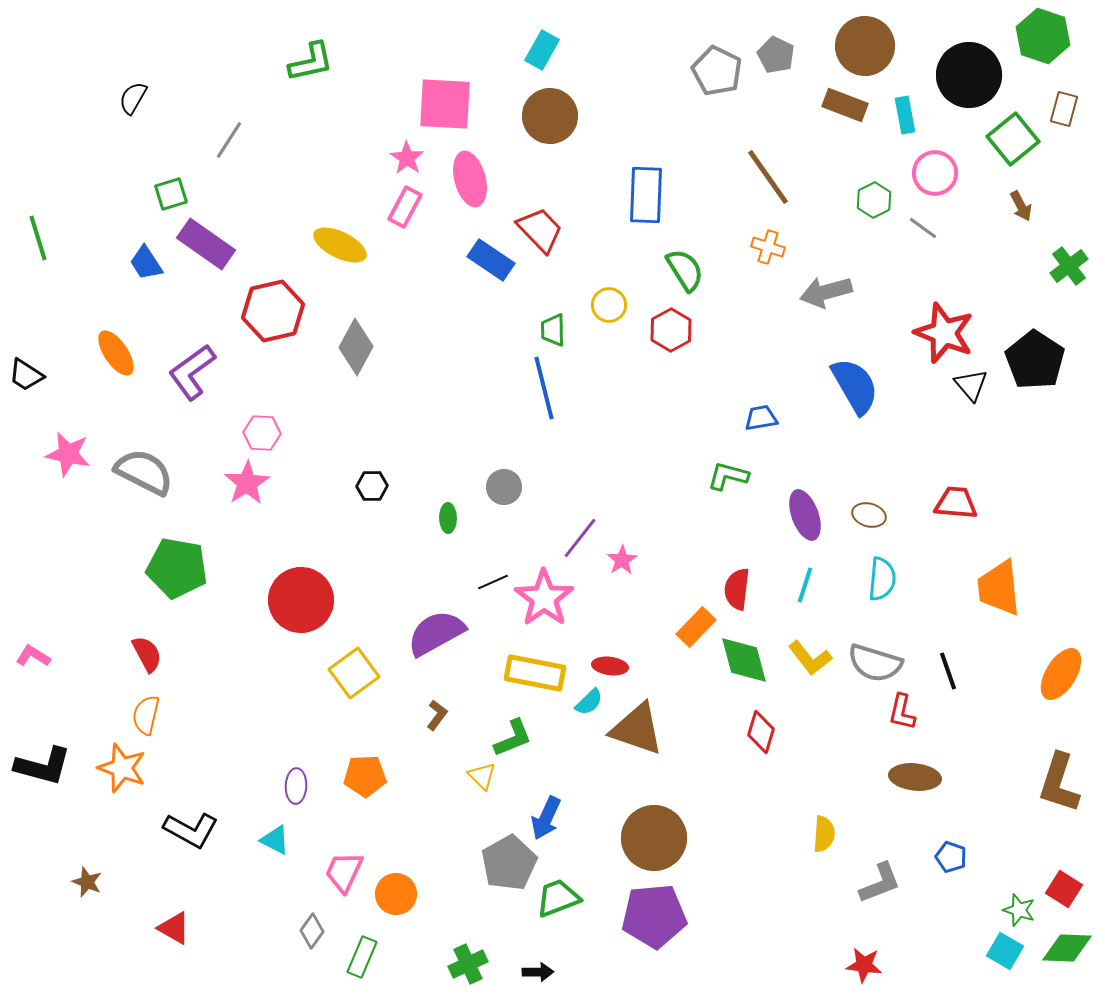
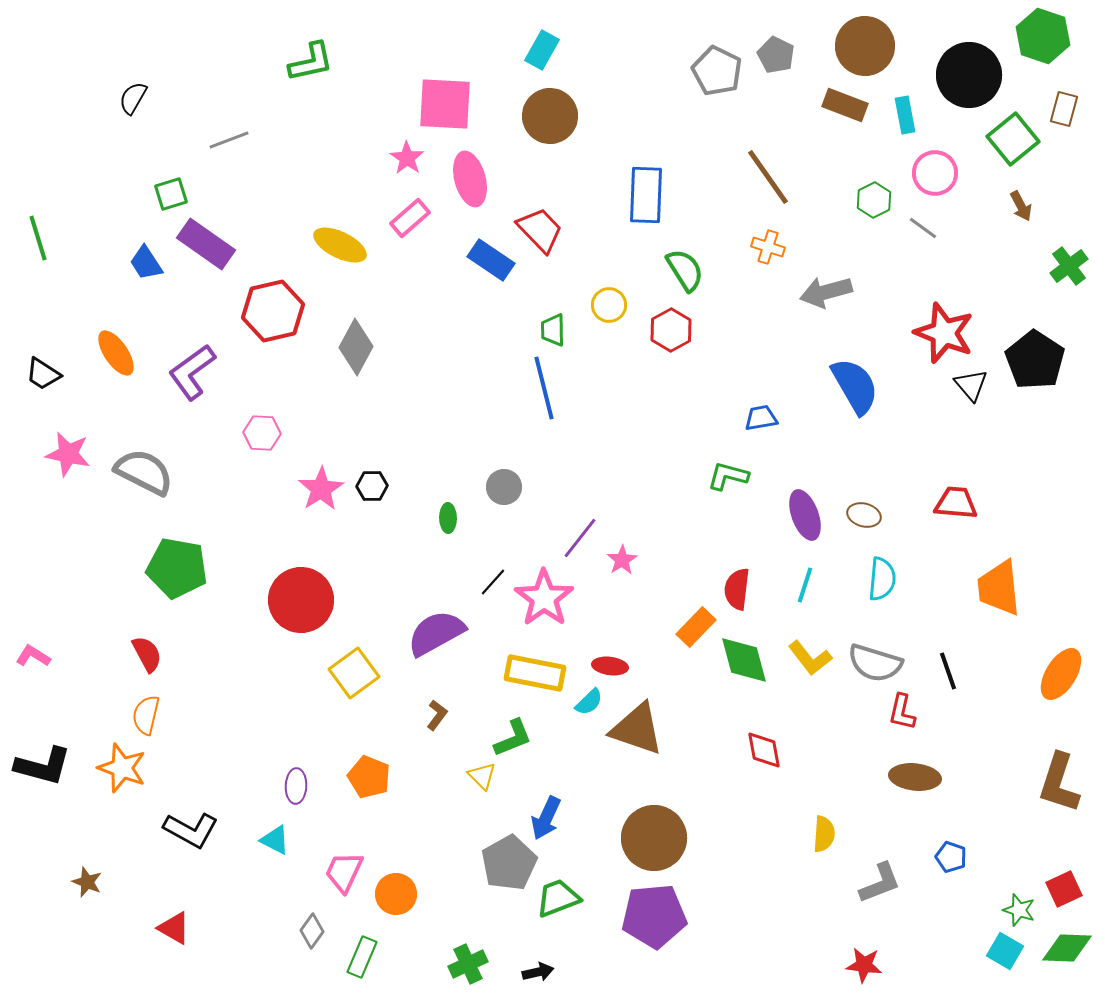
gray line at (229, 140): rotated 36 degrees clockwise
pink rectangle at (405, 207): moved 5 px right, 11 px down; rotated 21 degrees clockwise
black trapezoid at (26, 375): moved 17 px right, 1 px up
pink star at (247, 483): moved 74 px right, 6 px down
brown ellipse at (869, 515): moved 5 px left
black line at (493, 582): rotated 24 degrees counterclockwise
red diamond at (761, 732): moved 3 px right, 18 px down; rotated 27 degrees counterclockwise
orange pentagon at (365, 776): moved 4 px right, 1 px down; rotated 24 degrees clockwise
red square at (1064, 889): rotated 33 degrees clockwise
black arrow at (538, 972): rotated 12 degrees counterclockwise
